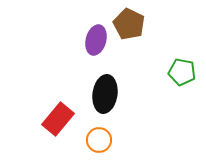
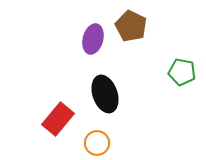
brown pentagon: moved 2 px right, 2 px down
purple ellipse: moved 3 px left, 1 px up
black ellipse: rotated 27 degrees counterclockwise
orange circle: moved 2 px left, 3 px down
